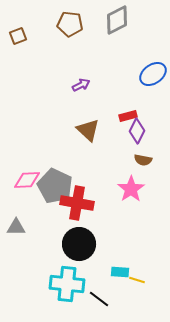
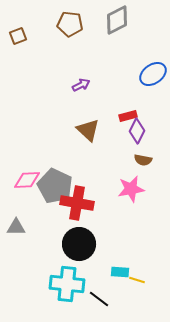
pink star: rotated 24 degrees clockwise
